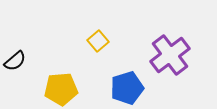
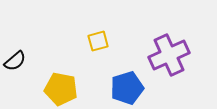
yellow square: rotated 25 degrees clockwise
purple cross: moved 1 px left; rotated 12 degrees clockwise
yellow pentagon: rotated 16 degrees clockwise
